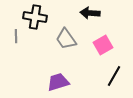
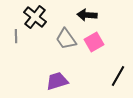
black arrow: moved 3 px left, 2 px down
black cross: rotated 30 degrees clockwise
pink square: moved 9 px left, 3 px up
black line: moved 4 px right
purple trapezoid: moved 1 px left, 1 px up
